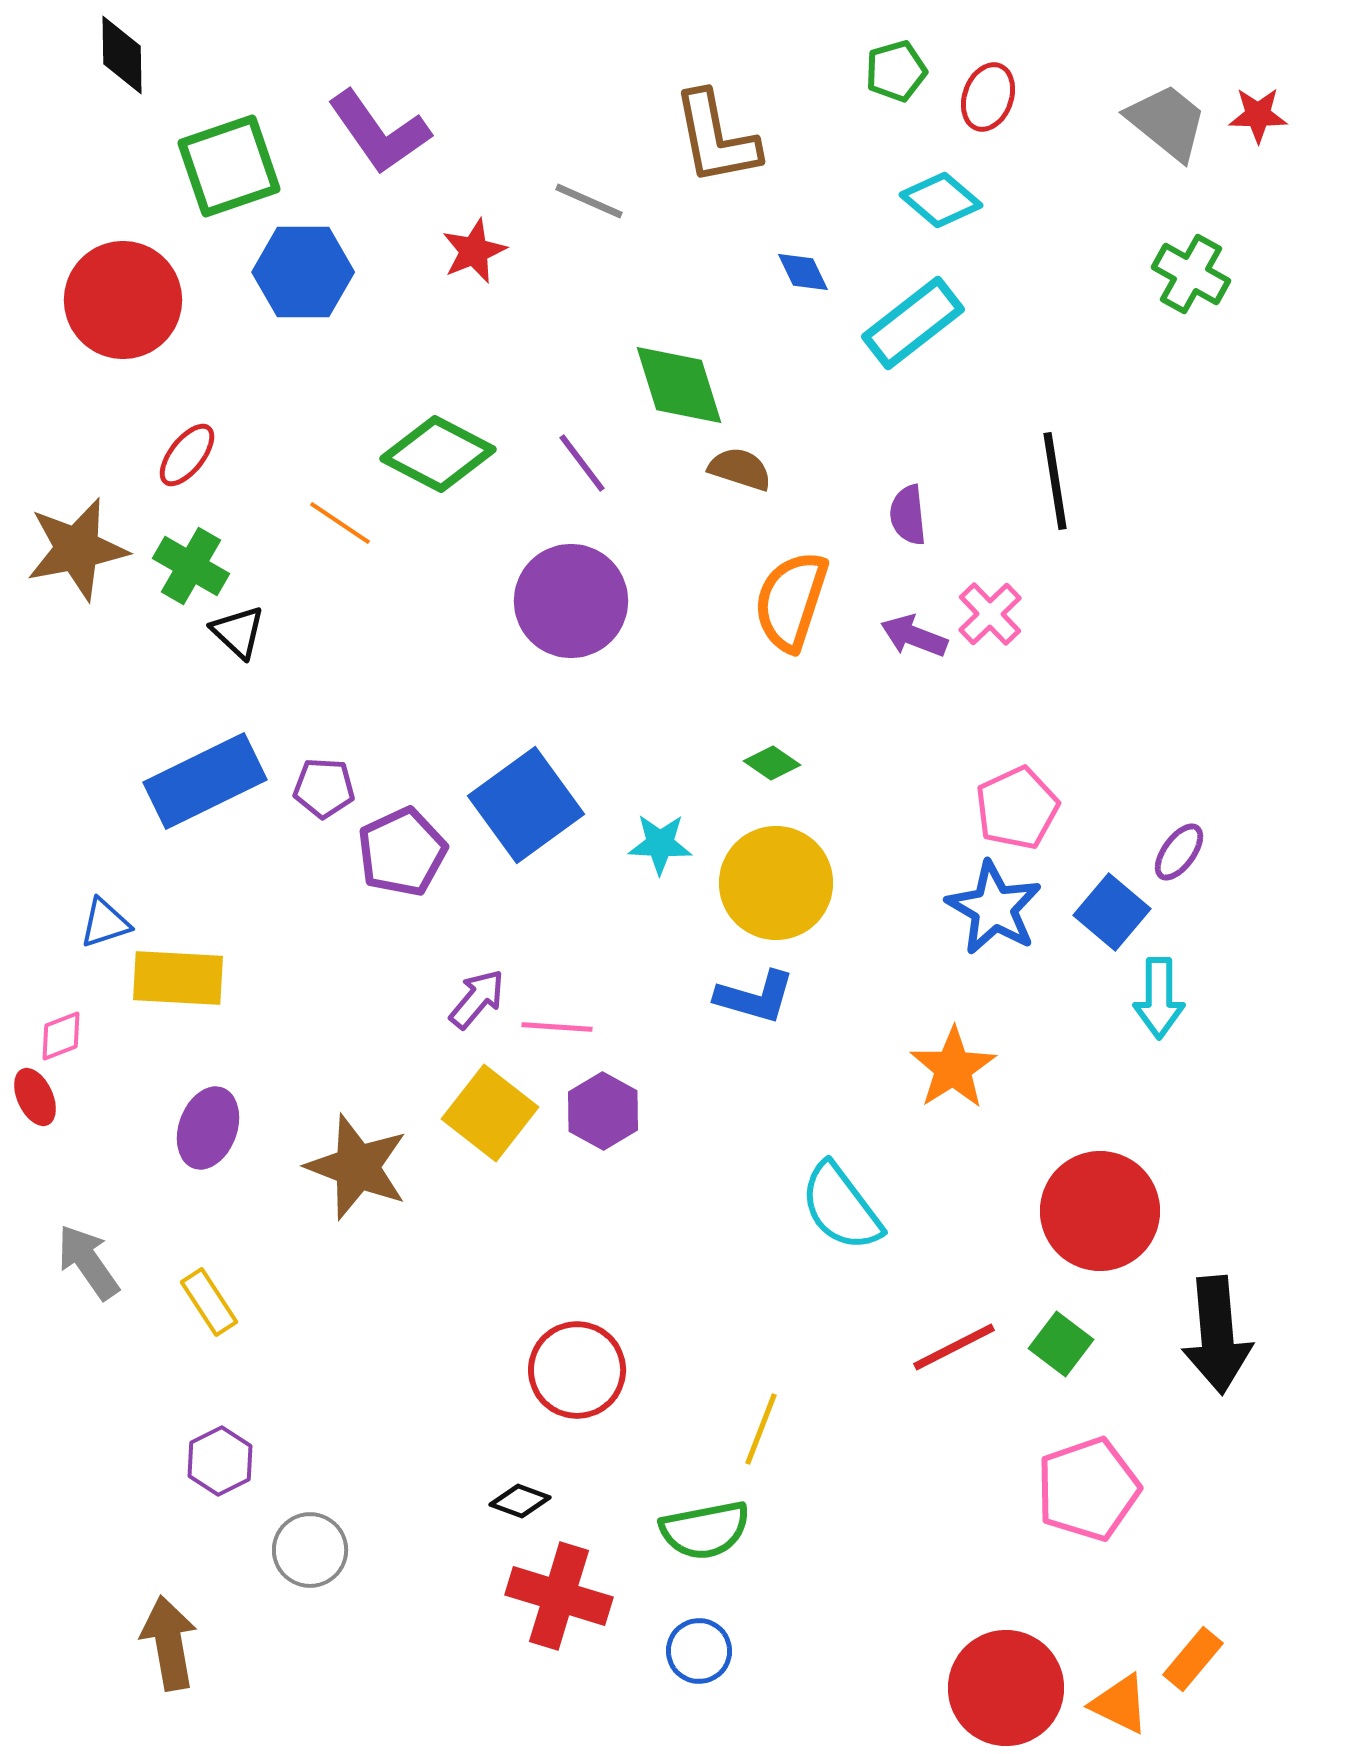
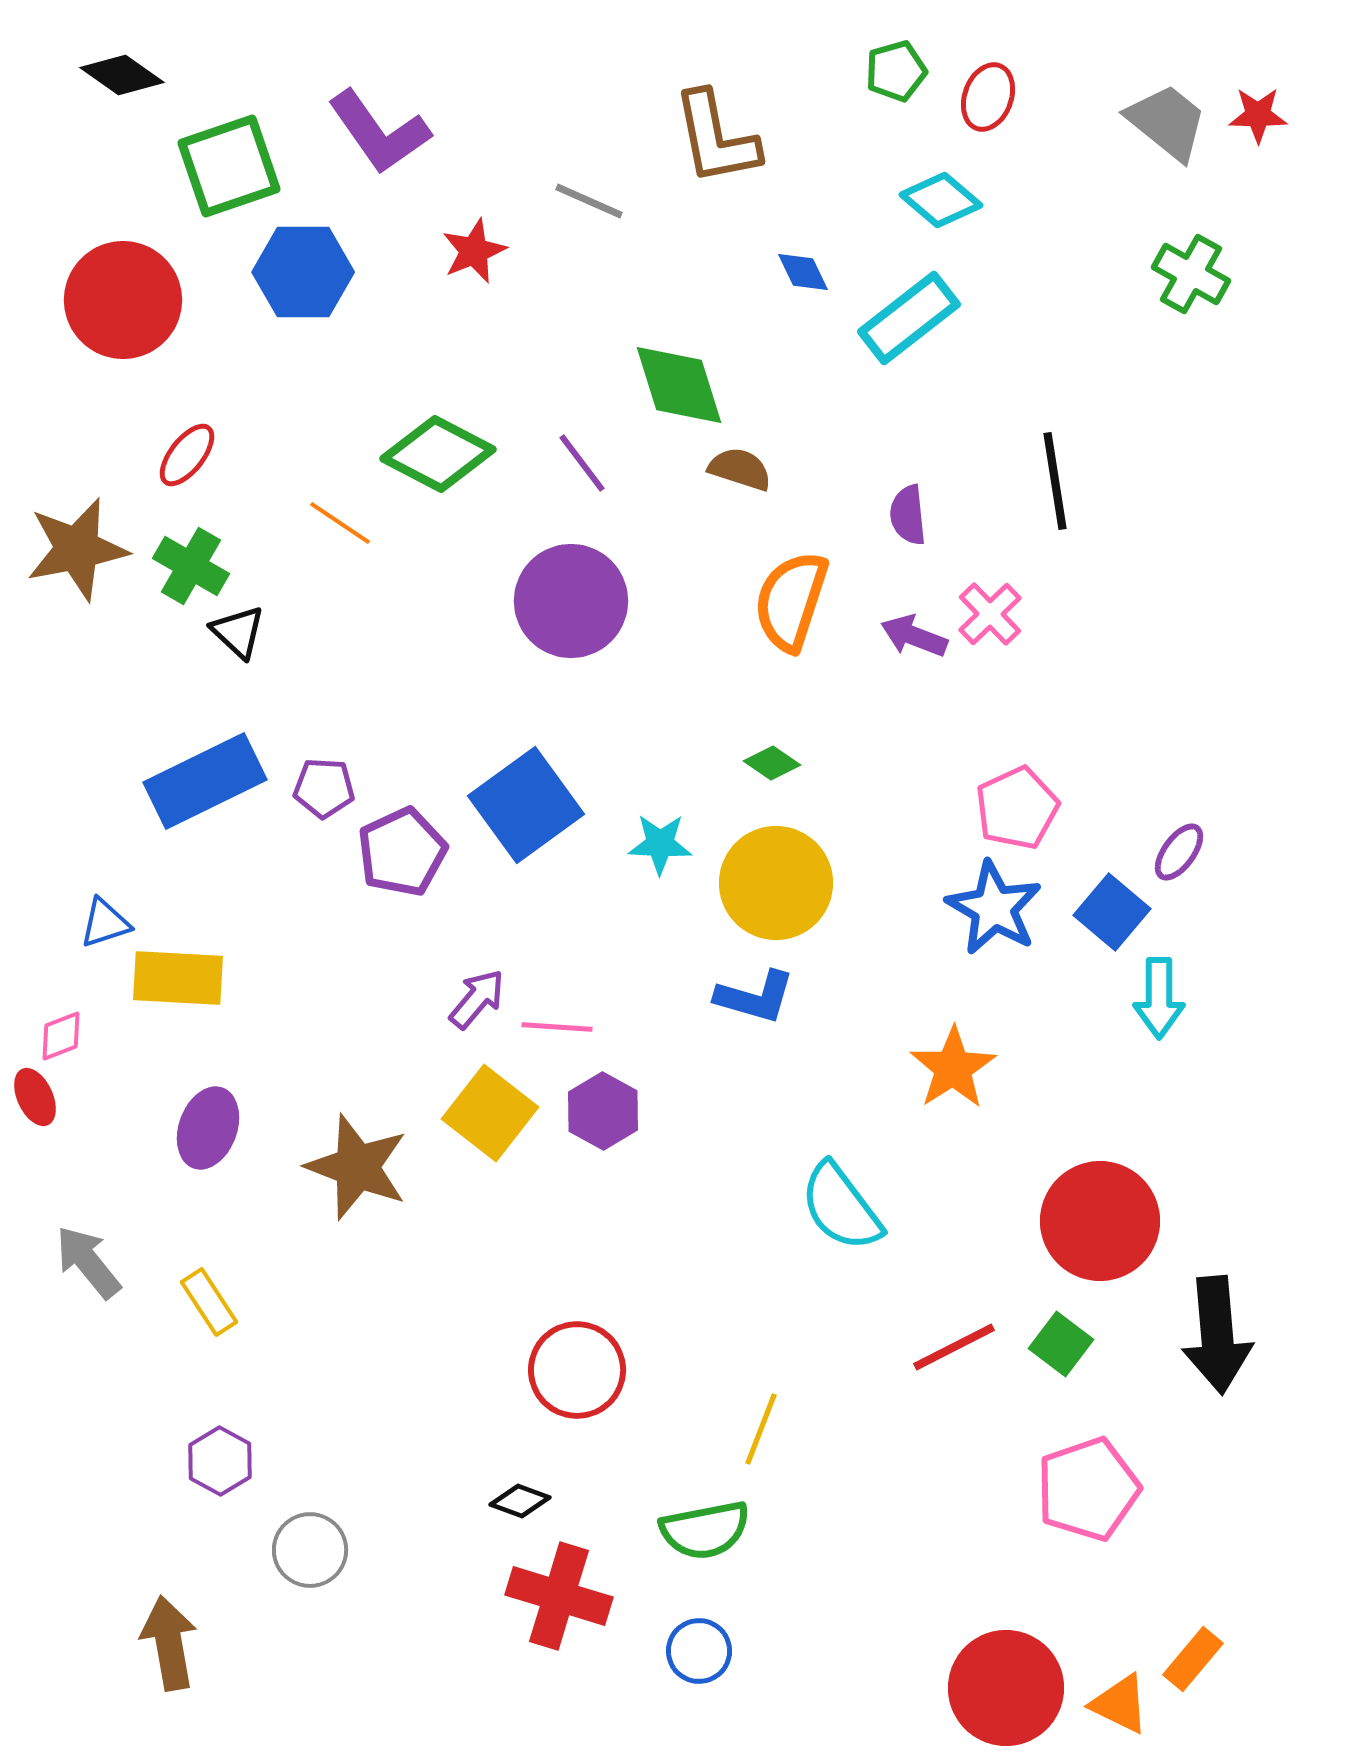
black diamond at (122, 55): moved 20 px down; rotated 54 degrees counterclockwise
cyan rectangle at (913, 323): moved 4 px left, 5 px up
red circle at (1100, 1211): moved 10 px down
gray arrow at (88, 1262): rotated 4 degrees counterclockwise
purple hexagon at (220, 1461): rotated 4 degrees counterclockwise
